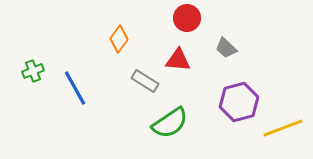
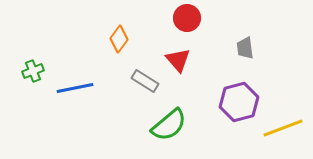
gray trapezoid: moved 19 px right; rotated 40 degrees clockwise
red triangle: rotated 44 degrees clockwise
blue line: rotated 72 degrees counterclockwise
green semicircle: moved 1 px left, 2 px down; rotated 6 degrees counterclockwise
